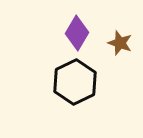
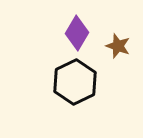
brown star: moved 2 px left, 3 px down
